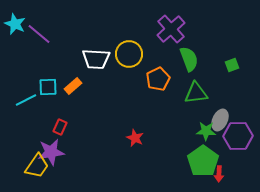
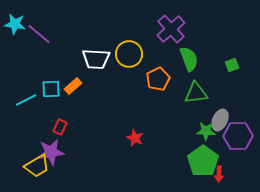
cyan star: rotated 15 degrees counterclockwise
cyan square: moved 3 px right, 2 px down
yellow trapezoid: rotated 24 degrees clockwise
